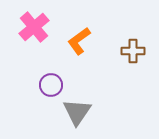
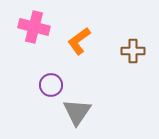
pink cross: rotated 36 degrees counterclockwise
